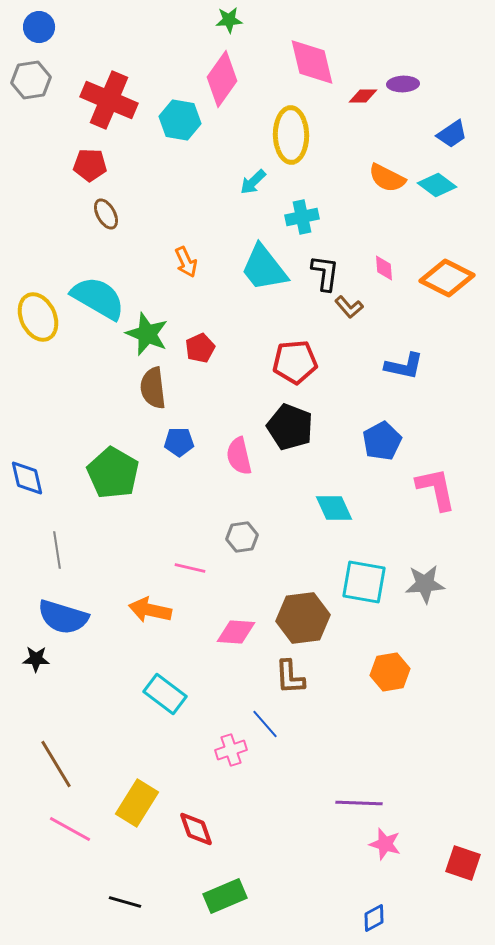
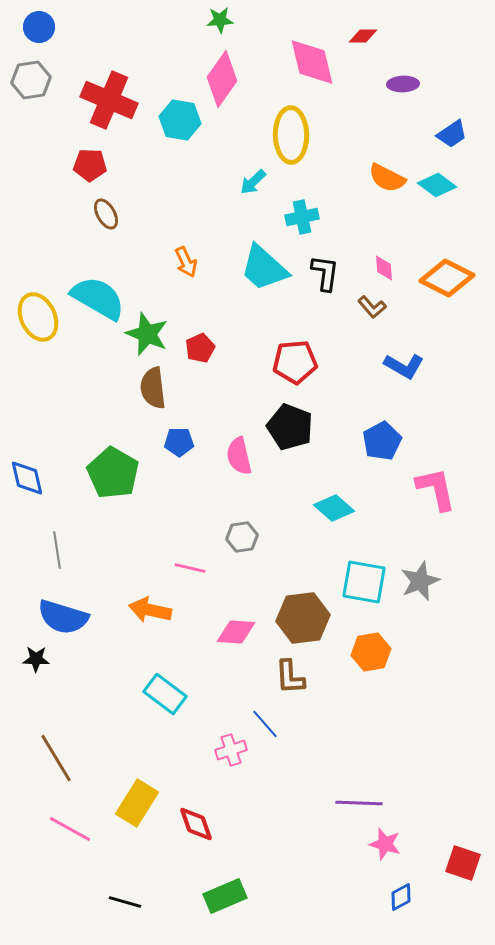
green star at (229, 20): moved 9 px left
red diamond at (363, 96): moved 60 px up
cyan trapezoid at (264, 268): rotated 10 degrees counterclockwise
brown L-shape at (349, 307): moved 23 px right
blue L-shape at (404, 366): rotated 18 degrees clockwise
cyan diamond at (334, 508): rotated 24 degrees counterclockwise
gray star at (425, 584): moved 5 px left, 3 px up; rotated 18 degrees counterclockwise
orange hexagon at (390, 672): moved 19 px left, 20 px up
brown line at (56, 764): moved 6 px up
red diamond at (196, 829): moved 5 px up
blue diamond at (374, 918): moved 27 px right, 21 px up
